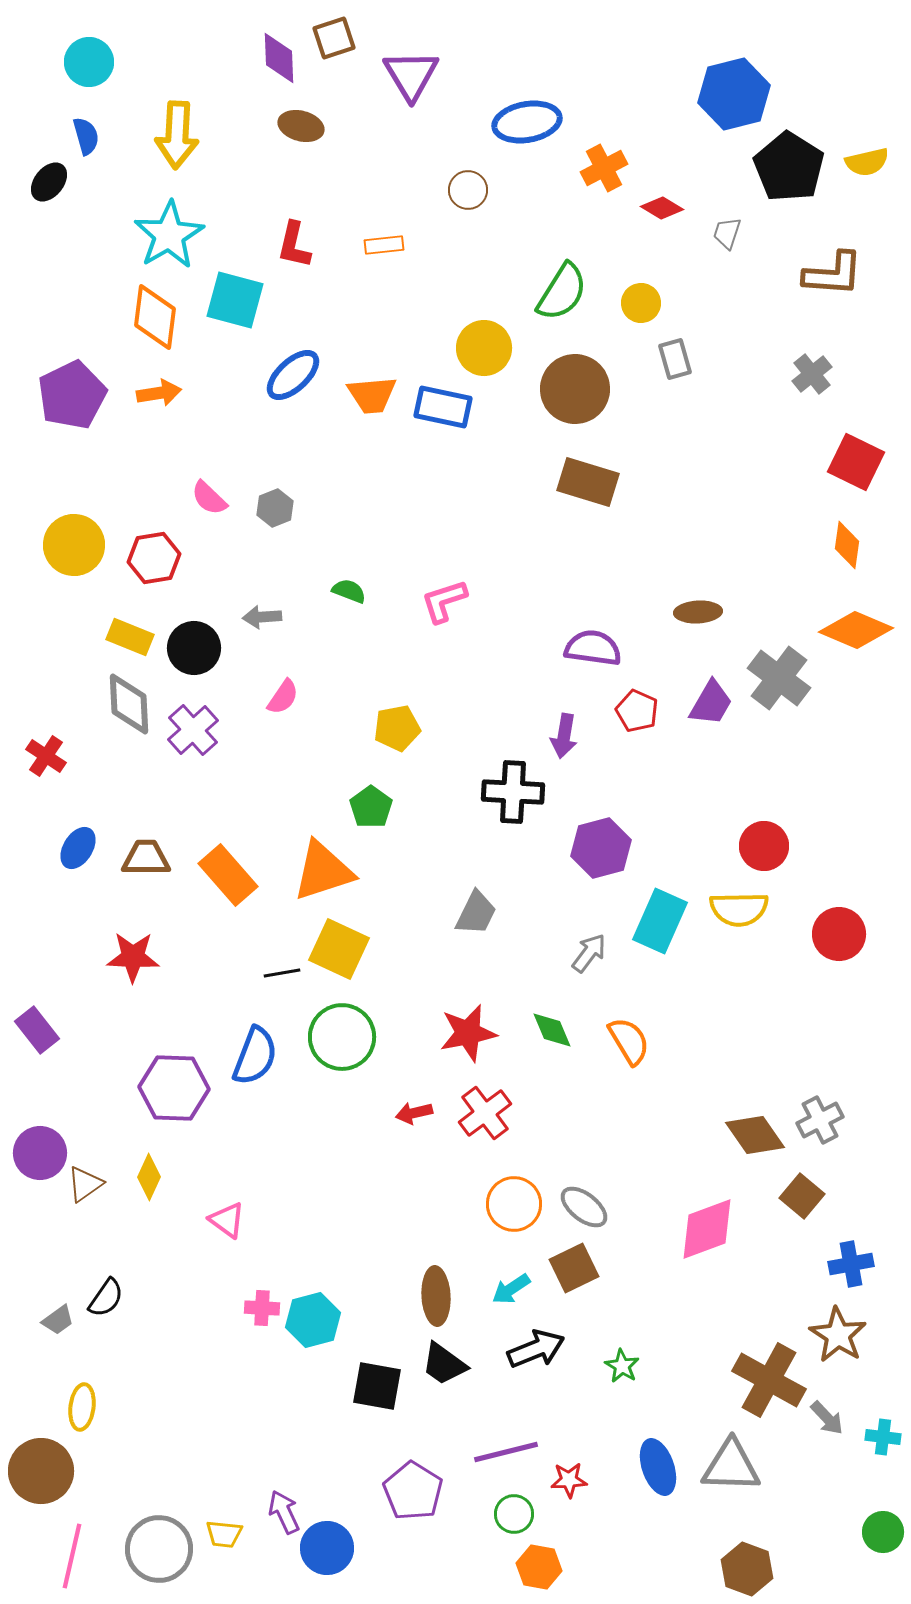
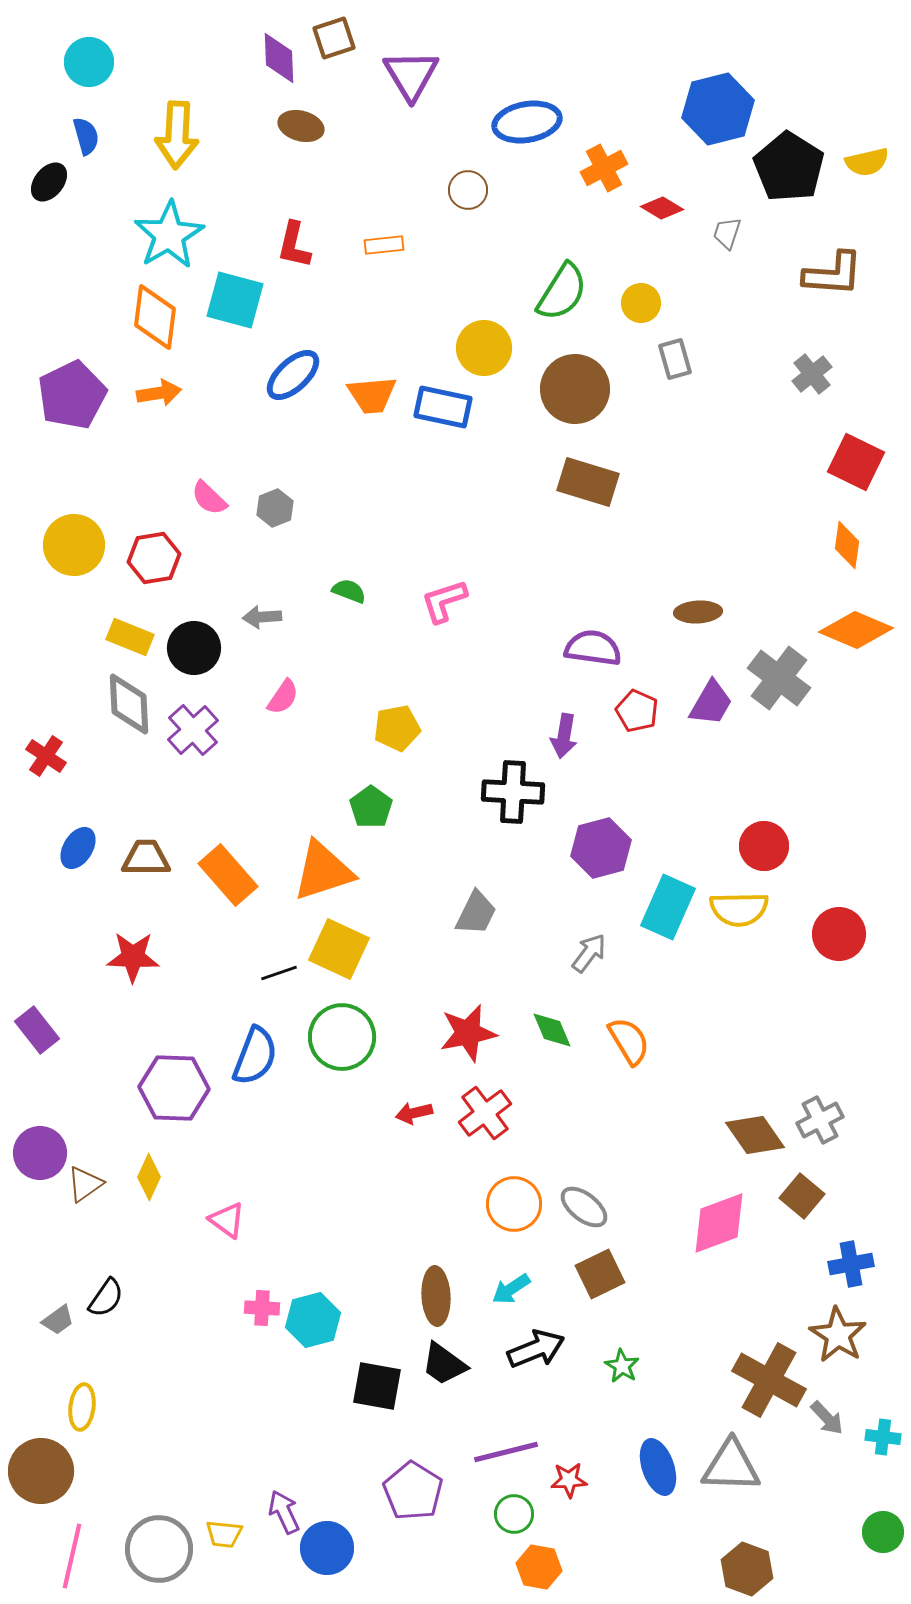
blue hexagon at (734, 94): moved 16 px left, 15 px down
cyan rectangle at (660, 921): moved 8 px right, 14 px up
black line at (282, 973): moved 3 px left; rotated 9 degrees counterclockwise
pink diamond at (707, 1229): moved 12 px right, 6 px up
brown square at (574, 1268): moved 26 px right, 6 px down
